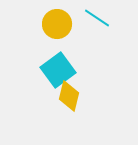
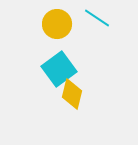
cyan square: moved 1 px right, 1 px up
yellow diamond: moved 3 px right, 2 px up
